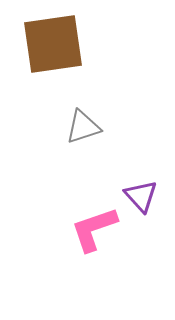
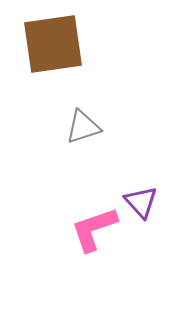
purple triangle: moved 6 px down
